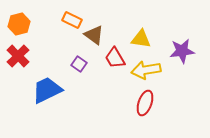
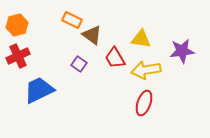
orange hexagon: moved 2 px left, 1 px down
brown triangle: moved 2 px left
red cross: rotated 20 degrees clockwise
blue trapezoid: moved 8 px left
red ellipse: moved 1 px left
